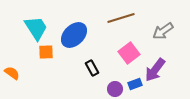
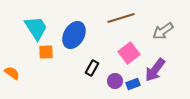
blue ellipse: rotated 16 degrees counterclockwise
black rectangle: rotated 56 degrees clockwise
blue rectangle: moved 2 px left
purple circle: moved 8 px up
